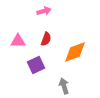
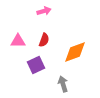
red semicircle: moved 2 px left, 1 px down
gray arrow: moved 1 px left, 2 px up
